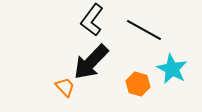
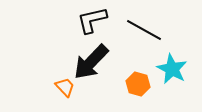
black L-shape: rotated 40 degrees clockwise
